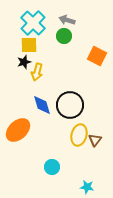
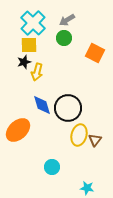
gray arrow: rotated 49 degrees counterclockwise
green circle: moved 2 px down
orange square: moved 2 px left, 3 px up
black circle: moved 2 px left, 3 px down
cyan star: moved 1 px down
